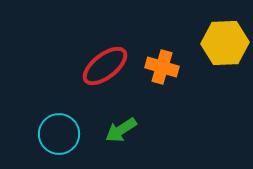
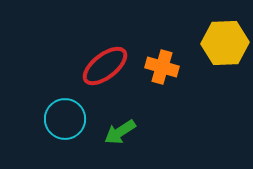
green arrow: moved 1 px left, 2 px down
cyan circle: moved 6 px right, 15 px up
